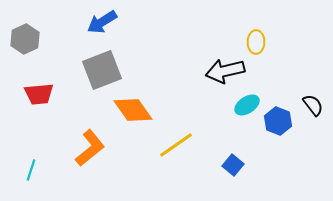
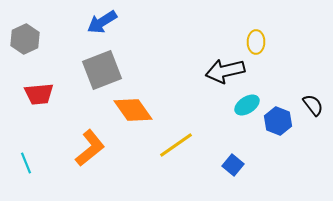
cyan line: moved 5 px left, 7 px up; rotated 40 degrees counterclockwise
